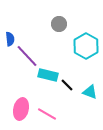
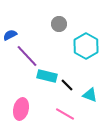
blue semicircle: moved 4 px up; rotated 112 degrees counterclockwise
cyan rectangle: moved 1 px left, 1 px down
cyan triangle: moved 3 px down
pink line: moved 18 px right
